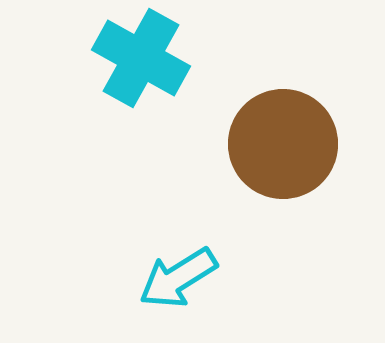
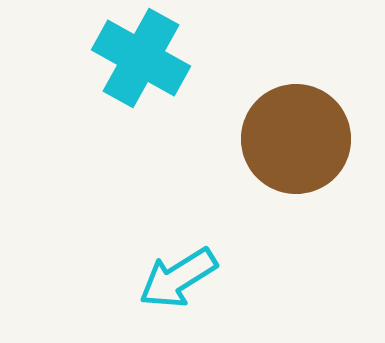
brown circle: moved 13 px right, 5 px up
